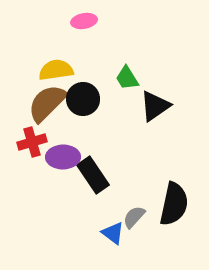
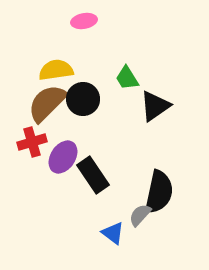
purple ellipse: rotated 56 degrees counterclockwise
black semicircle: moved 15 px left, 12 px up
gray semicircle: moved 6 px right, 2 px up
